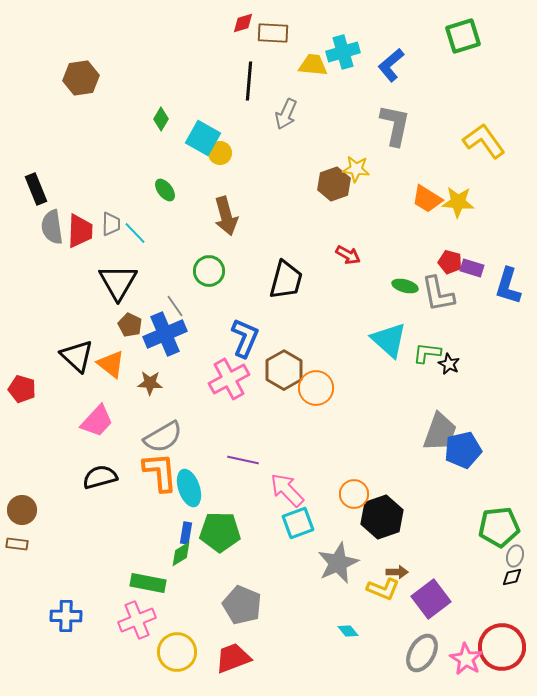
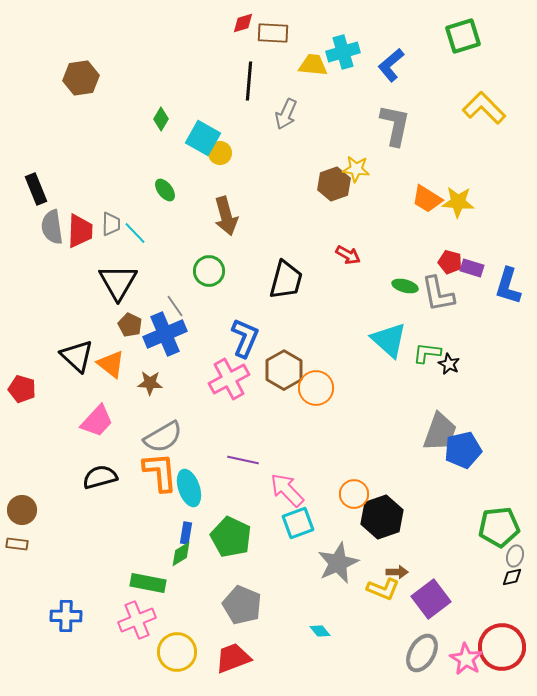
yellow L-shape at (484, 141): moved 33 px up; rotated 9 degrees counterclockwise
green pentagon at (220, 532): moved 11 px right, 5 px down; rotated 24 degrees clockwise
cyan diamond at (348, 631): moved 28 px left
